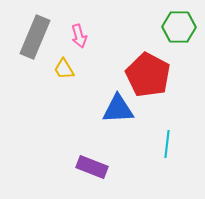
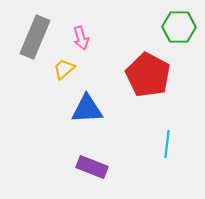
pink arrow: moved 2 px right, 2 px down
yellow trapezoid: rotated 80 degrees clockwise
blue triangle: moved 31 px left
